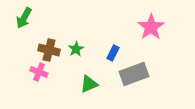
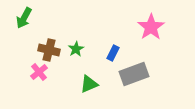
pink cross: rotated 30 degrees clockwise
